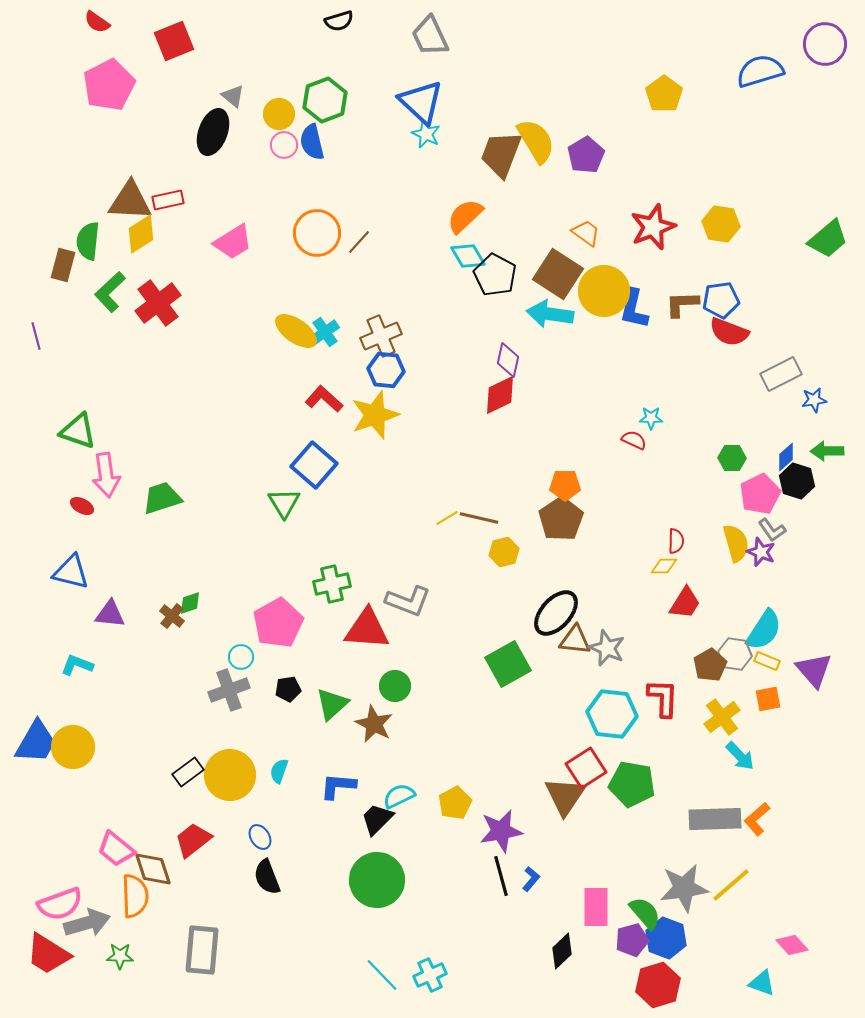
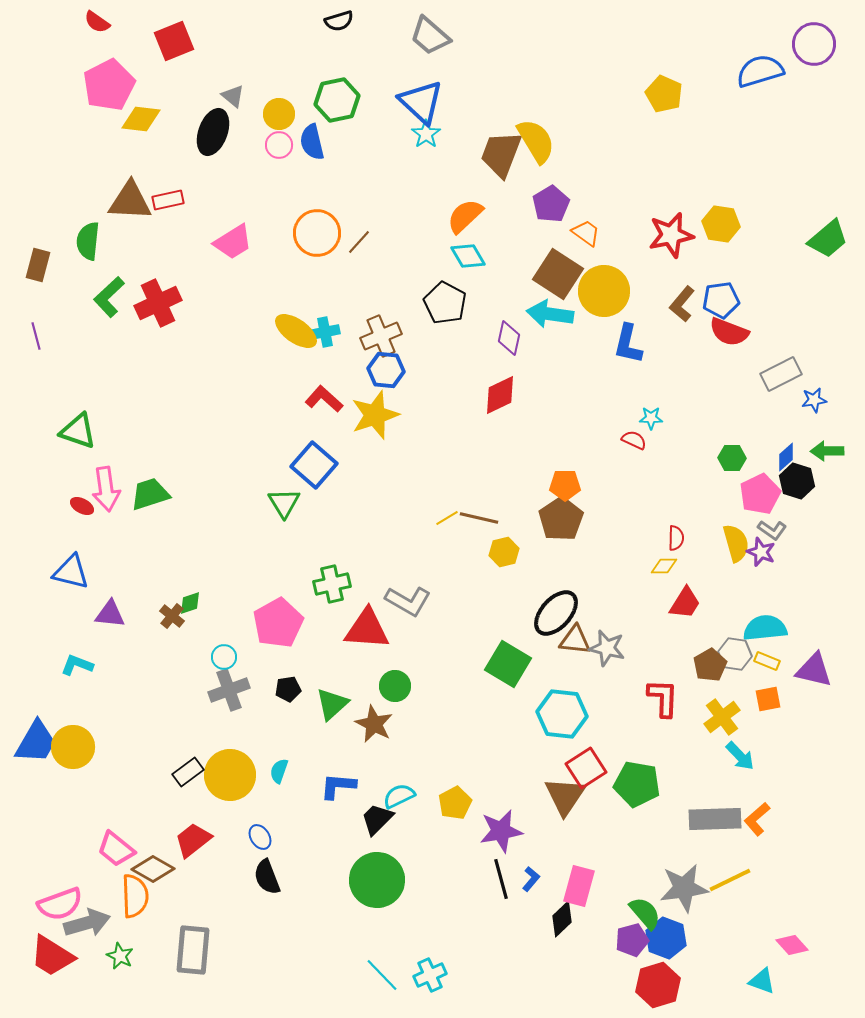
gray trapezoid at (430, 36): rotated 24 degrees counterclockwise
purple circle at (825, 44): moved 11 px left
yellow pentagon at (664, 94): rotated 12 degrees counterclockwise
green hexagon at (325, 100): moved 12 px right; rotated 9 degrees clockwise
cyan star at (426, 134): rotated 12 degrees clockwise
pink circle at (284, 145): moved 5 px left
purple pentagon at (586, 155): moved 35 px left, 49 px down
red star at (653, 227): moved 18 px right, 8 px down; rotated 9 degrees clockwise
yellow diamond at (141, 234): moved 115 px up; rotated 39 degrees clockwise
brown rectangle at (63, 265): moved 25 px left
black pentagon at (495, 275): moved 50 px left, 28 px down
green L-shape at (110, 292): moved 1 px left, 5 px down
red cross at (158, 303): rotated 12 degrees clockwise
brown L-shape at (682, 304): rotated 48 degrees counterclockwise
blue L-shape at (634, 309): moved 6 px left, 35 px down
cyan cross at (325, 332): rotated 24 degrees clockwise
purple diamond at (508, 360): moved 1 px right, 22 px up
pink arrow at (106, 475): moved 14 px down
green trapezoid at (162, 498): moved 12 px left, 4 px up
gray L-shape at (772, 530): rotated 20 degrees counterclockwise
red semicircle at (676, 541): moved 3 px up
gray L-shape at (408, 601): rotated 9 degrees clockwise
cyan semicircle at (764, 630): moved 1 px right, 2 px up; rotated 129 degrees counterclockwise
gray star at (607, 648): rotated 9 degrees counterclockwise
cyan circle at (241, 657): moved 17 px left
green square at (508, 664): rotated 30 degrees counterclockwise
purple triangle at (814, 670): rotated 36 degrees counterclockwise
cyan hexagon at (612, 714): moved 50 px left
green pentagon at (632, 784): moved 5 px right
brown diamond at (153, 869): rotated 42 degrees counterclockwise
black line at (501, 876): moved 3 px down
yellow line at (731, 885): moved 1 px left, 5 px up; rotated 15 degrees clockwise
pink rectangle at (596, 907): moved 17 px left, 21 px up; rotated 15 degrees clockwise
gray rectangle at (202, 950): moved 9 px left
black diamond at (562, 951): moved 32 px up
red trapezoid at (48, 954): moved 4 px right, 2 px down
green star at (120, 956): rotated 24 degrees clockwise
cyan triangle at (762, 983): moved 2 px up
